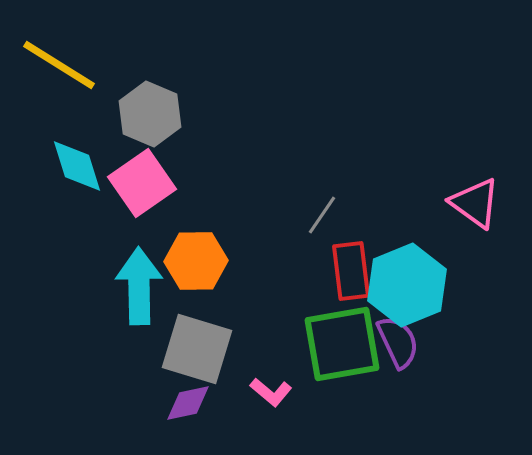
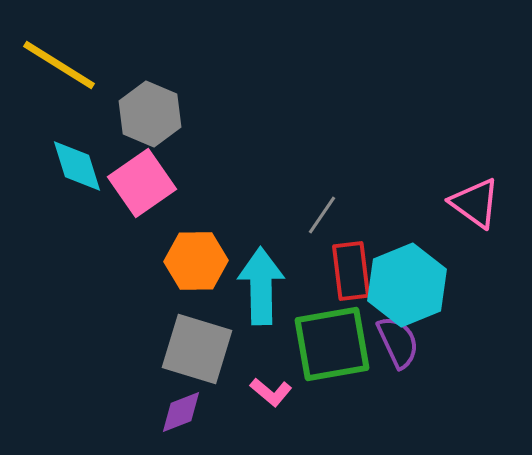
cyan arrow: moved 122 px right
green square: moved 10 px left
purple diamond: moved 7 px left, 9 px down; rotated 9 degrees counterclockwise
